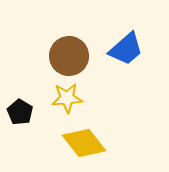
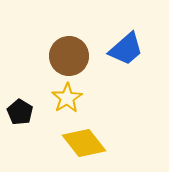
yellow star: rotated 28 degrees counterclockwise
